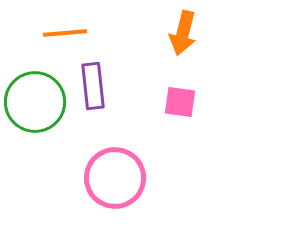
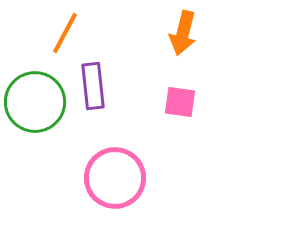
orange line: rotated 57 degrees counterclockwise
